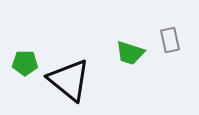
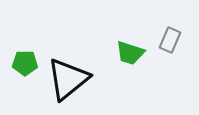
gray rectangle: rotated 35 degrees clockwise
black triangle: moved 1 px left, 1 px up; rotated 42 degrees clockwise
